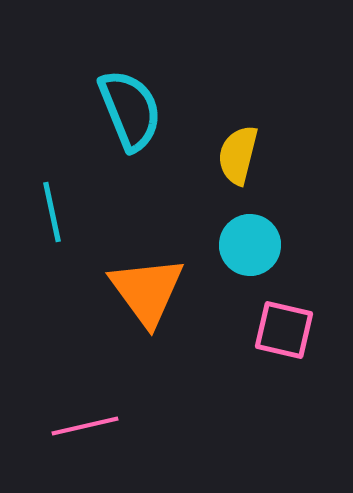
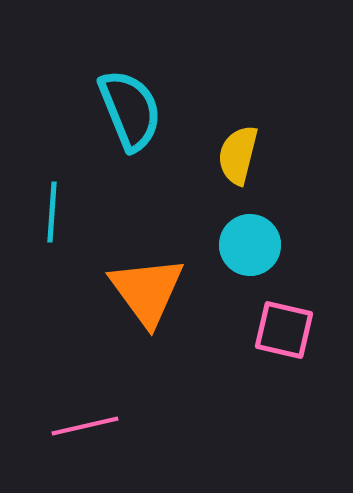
cyan line: rotated 16 degrees clockwise
